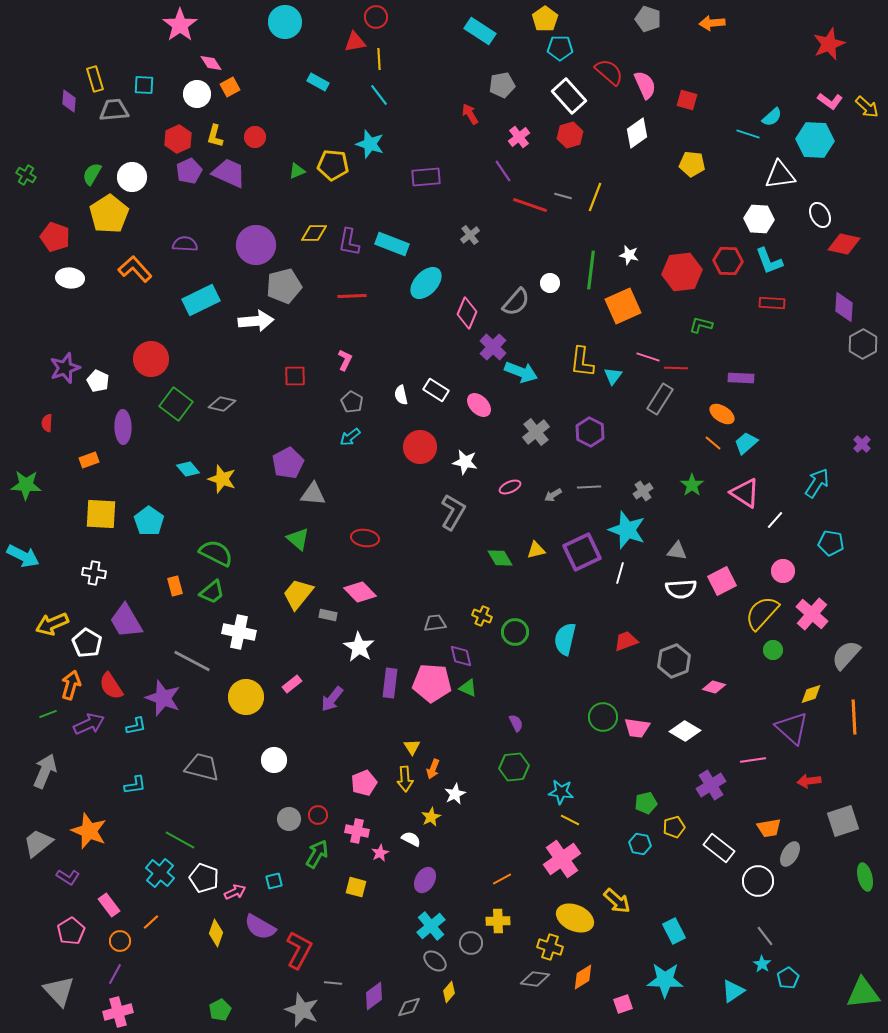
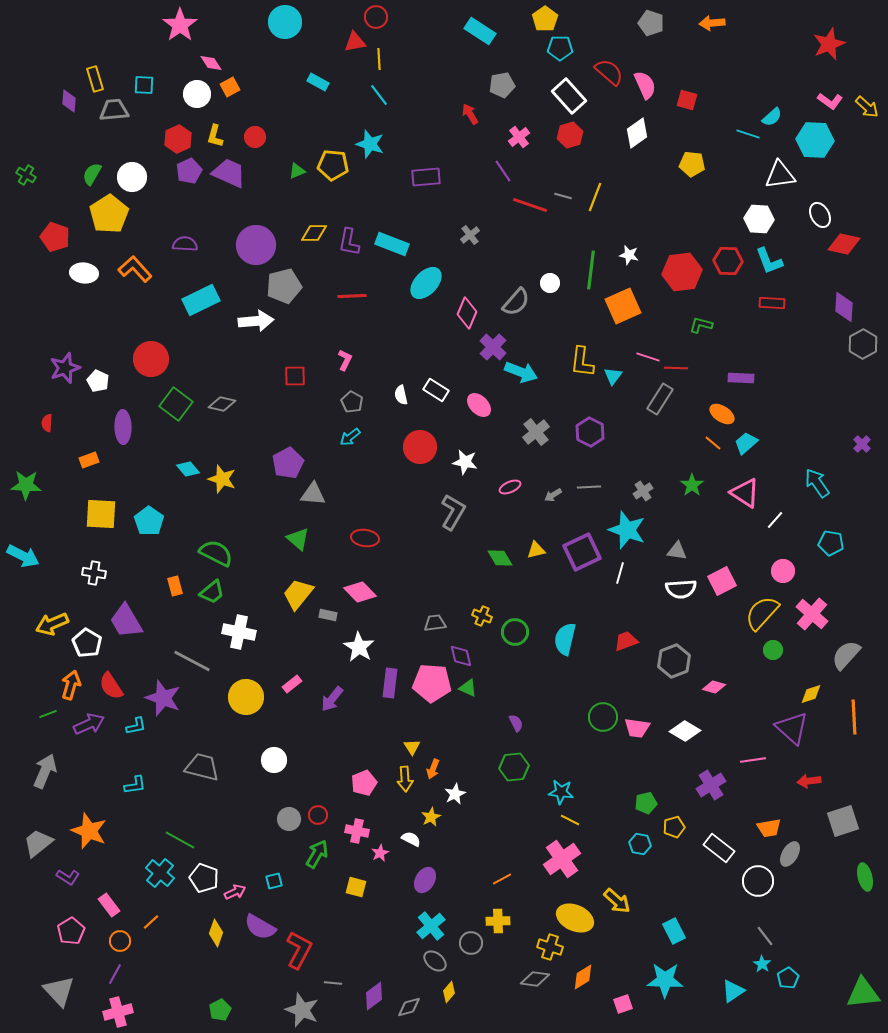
gray pentagon at (648, 19): moved 3 px right, 4 px down
white ellipse at (70, 278): moved 14 px right, 5 px up
cyan arrow at (817, 483): rotated 68 degrees counterclockwise
